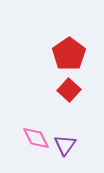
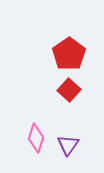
pink diamond: rotated 44 degrees clockwise
purple triangle: moved 3 px right
